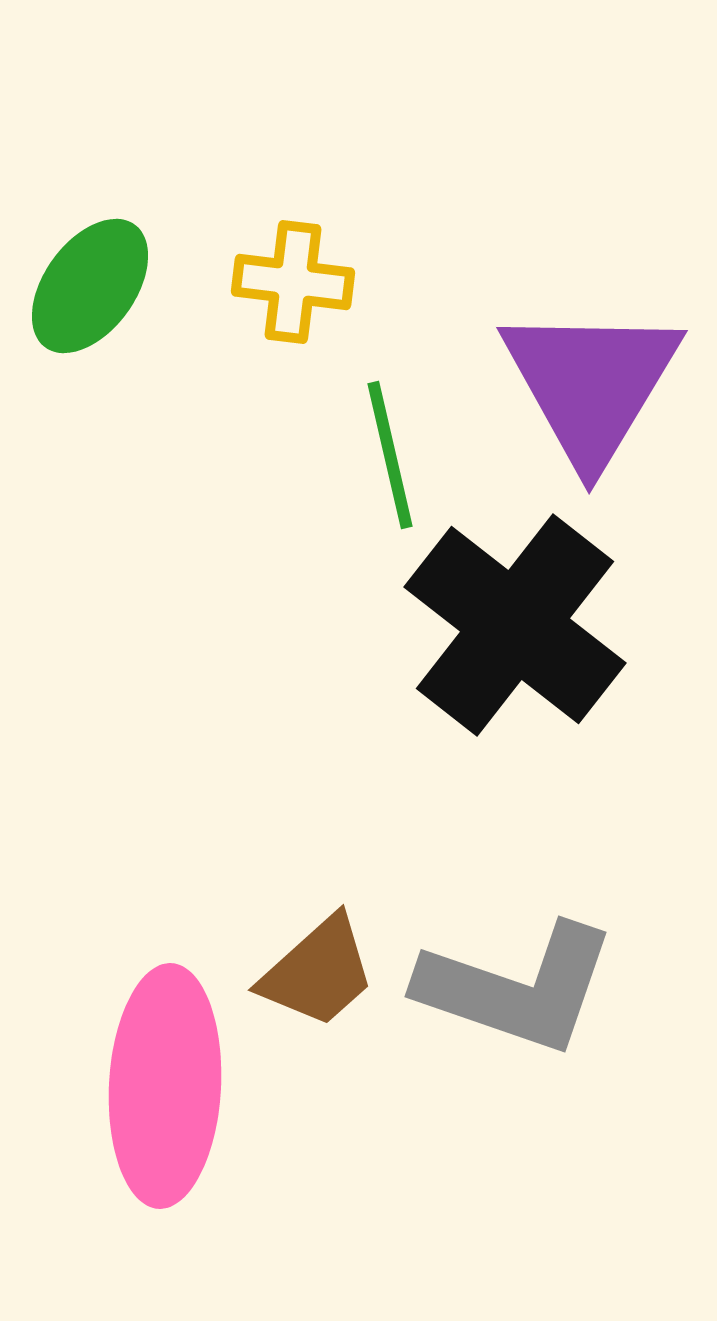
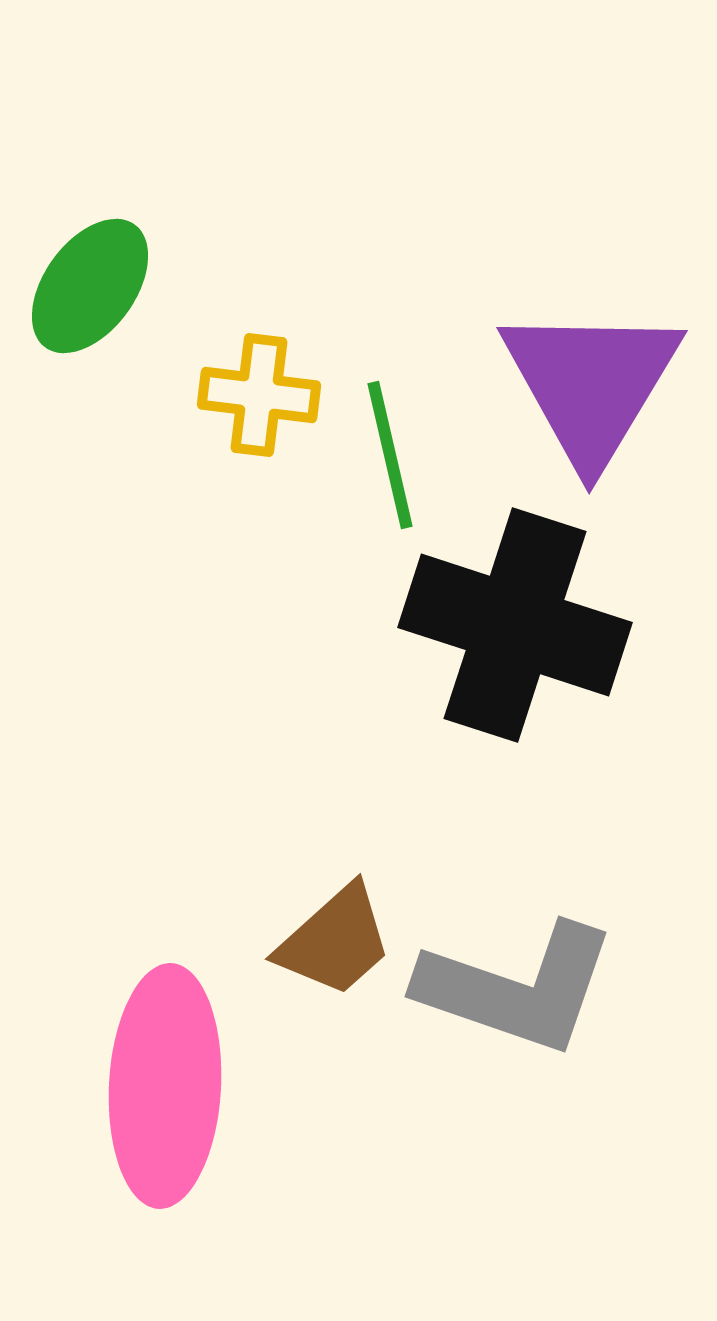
yellow cross: moved 34 px left, 113 px down
black cross: rotated 20 degrees counterclockwise
brown trapezoid: moved 17 px right, 31 px up
